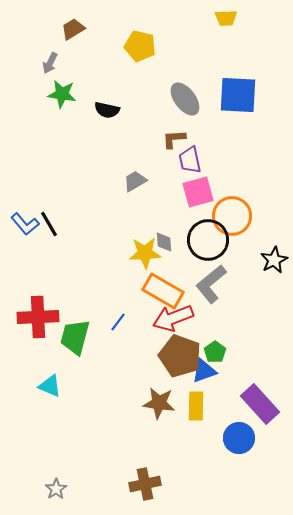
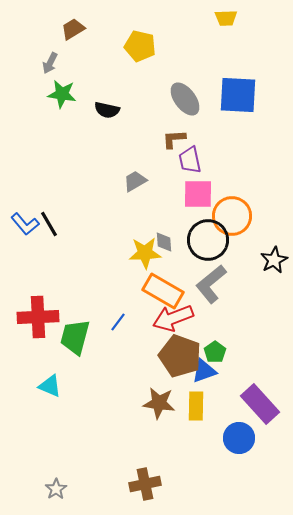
pink square: moved 2 px down; rotated 16 degrees clockwise
